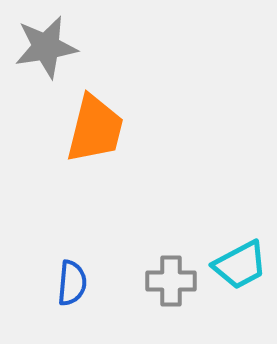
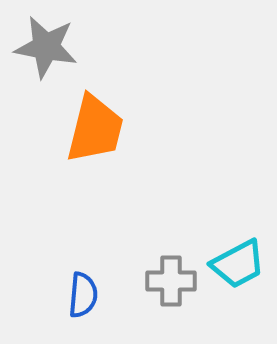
gray star: rotated 20 degrees clockwise
cyan trapezoid: moved 2 px left, 1 px up
blue semicircle: moved 11 px right, 12 px down
